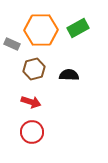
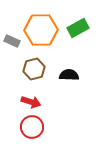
gray rectangle: moved 3 px up
red circle: moved 5 px up
